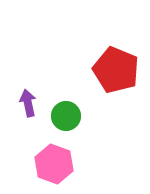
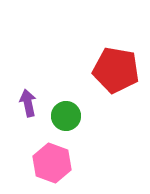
red pentagon: rotated 12 degrees counterclockwise
pink hexagon: moved 2 px left, 1 px up
